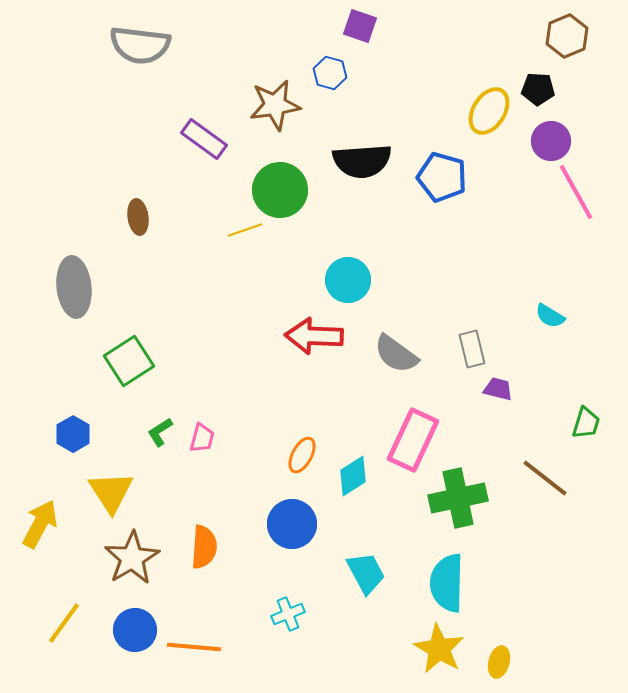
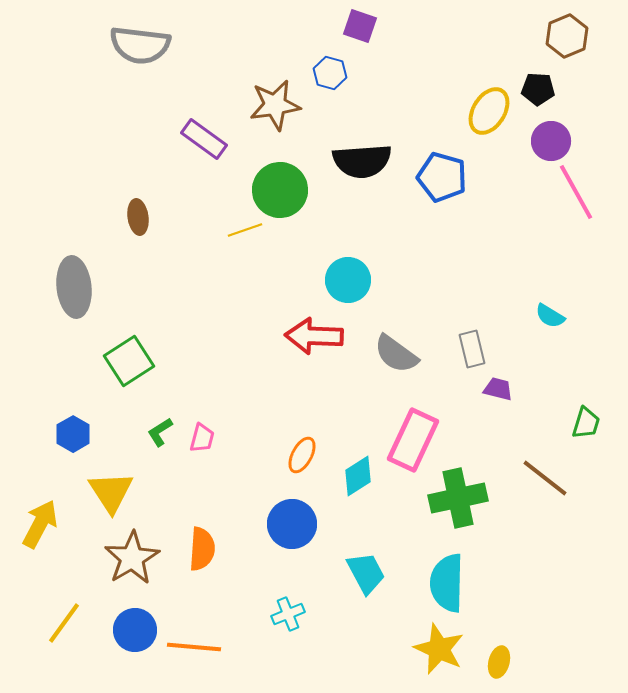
cyan diamond at (353, 476): moved 5 px right
orange semicircle at (204, 547): moved 2 px left, 2 px down
yellow star at (439, 649): rotated 6 degrees counterclockwise
